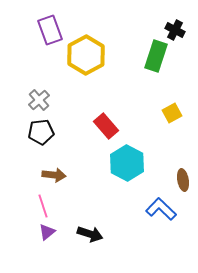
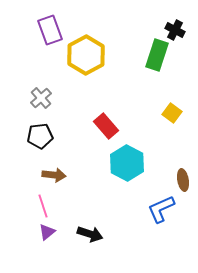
green rectangle: moved 1 px right, 1 px up
gray cross: moved 2 px right, 2 px up
yellow square: rotated 24 degrees counterclockwise
black pentagon: moved 1 px left, 4 px down
blue L-shape: rotated 68 degrees counterclockwise
